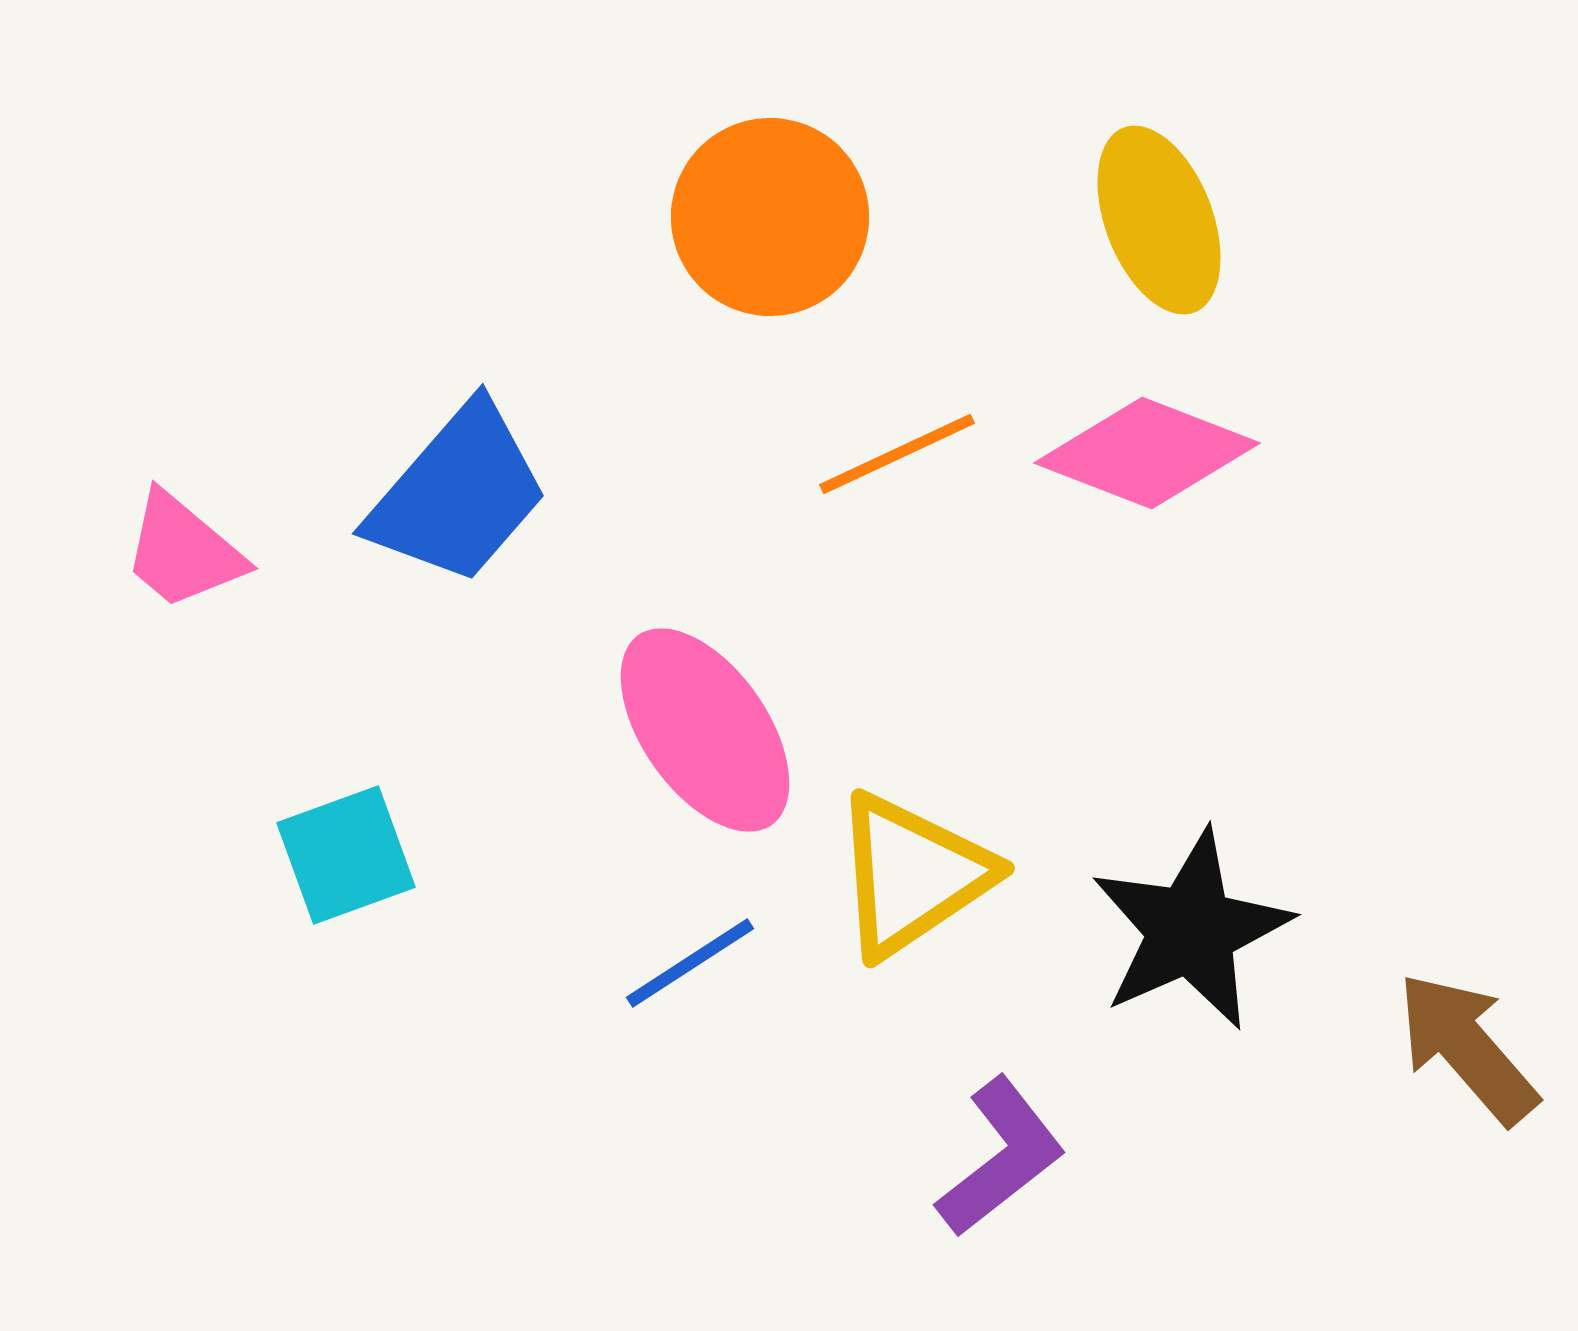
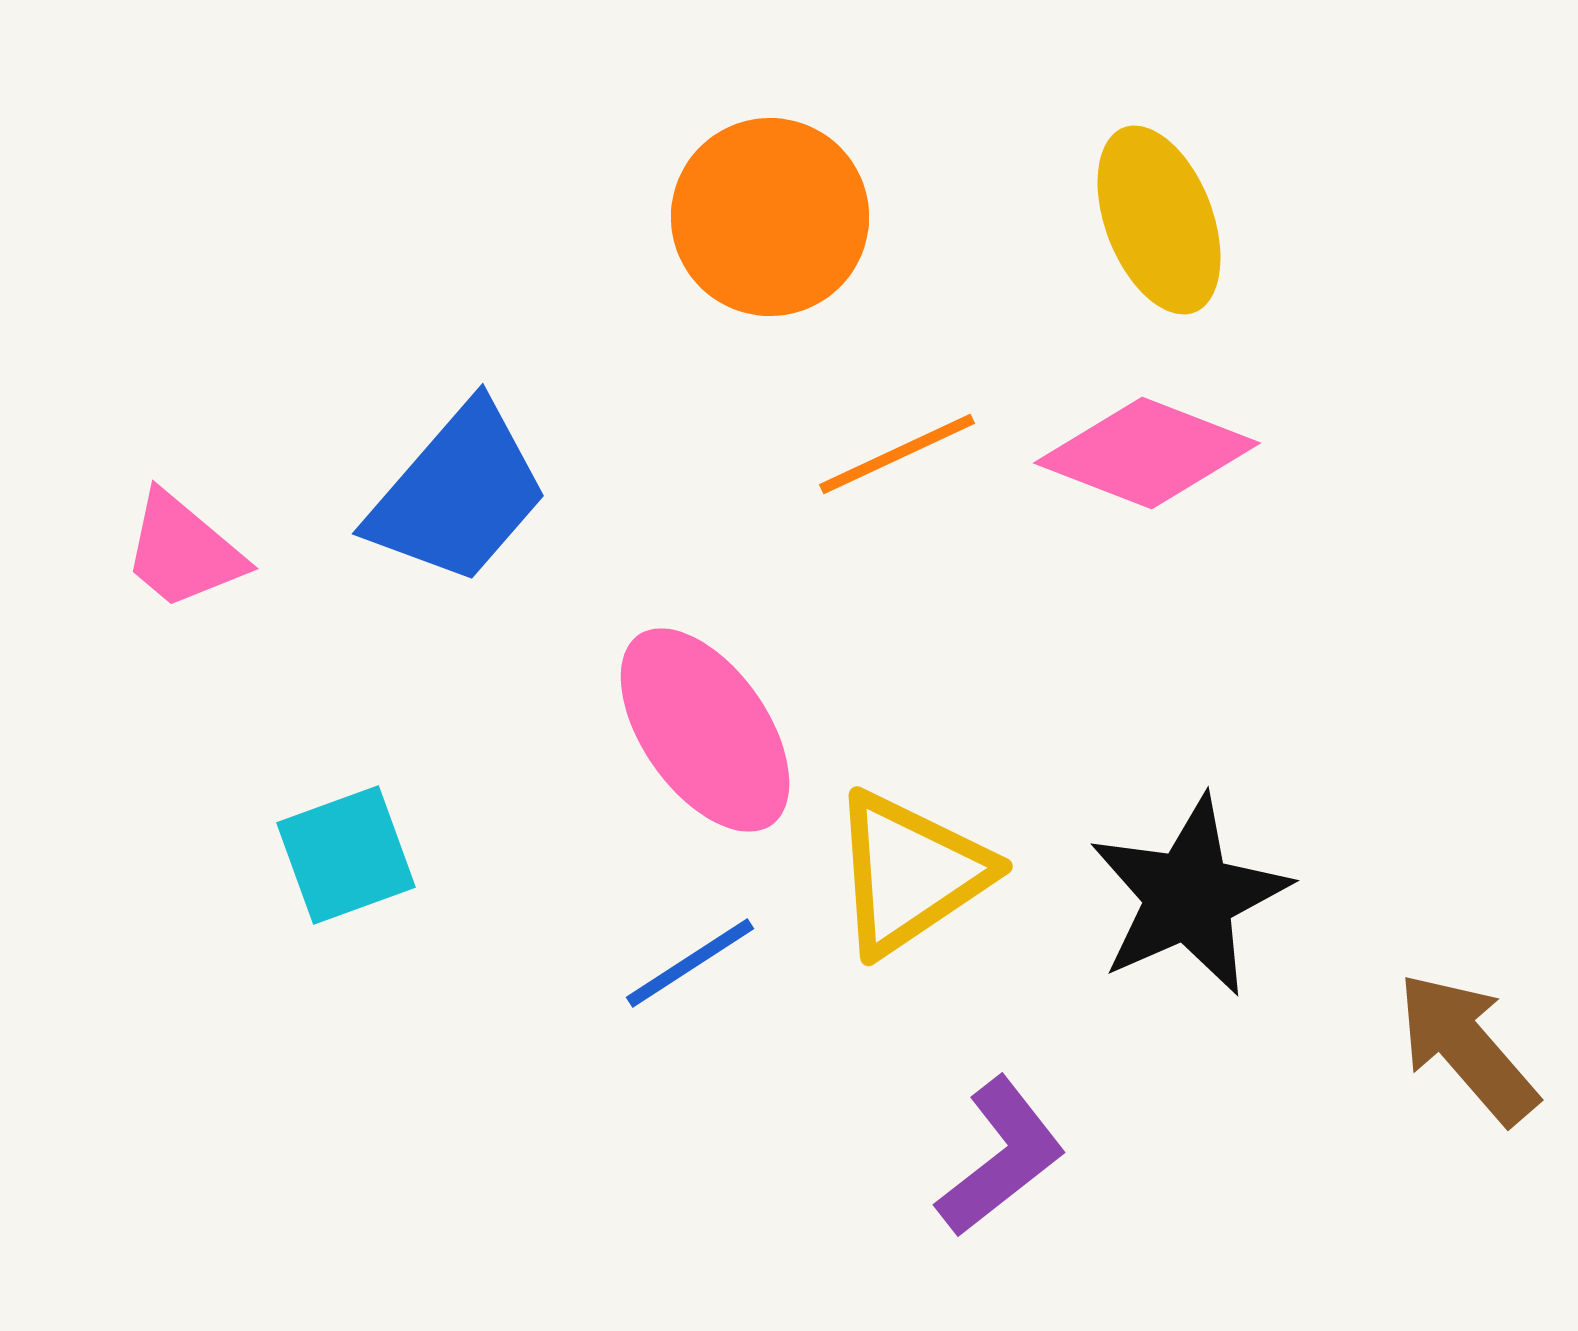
yellow triangle: moved 2 px left, 2 px up
black star: moved 2 px left, 34 px up
